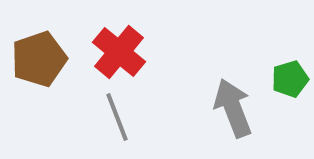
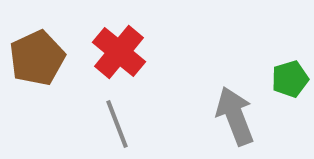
brown pentagon: moved 2 px left, 1 px up; rotated 6 degrees counterclockwise
gray arrow: moved 2 px right, 8 px down
gray line: moved 7 px down
